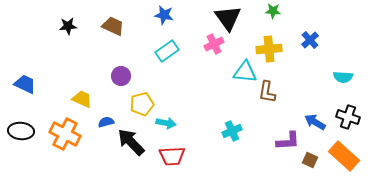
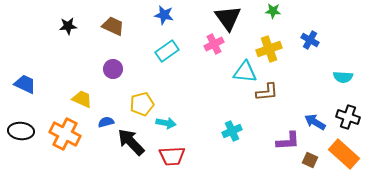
blue cross: rotated 18 degrees counterclockwise
yellow cross: rotated 15 degrees counterclockwise
purple circle: moved 8 px left, 7 px up
brown L-shape: rotated 105 degrees counterclockwise
orange rectangle: moved 2 px up
